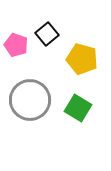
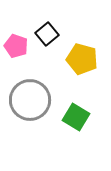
pink pentagon: moved 1 px down
green square: moved 2 px left, 9 px down
